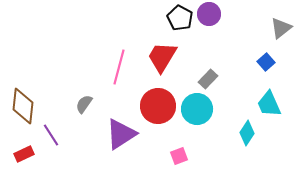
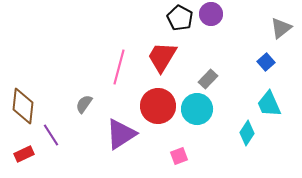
purple circle: moved 2 px right
